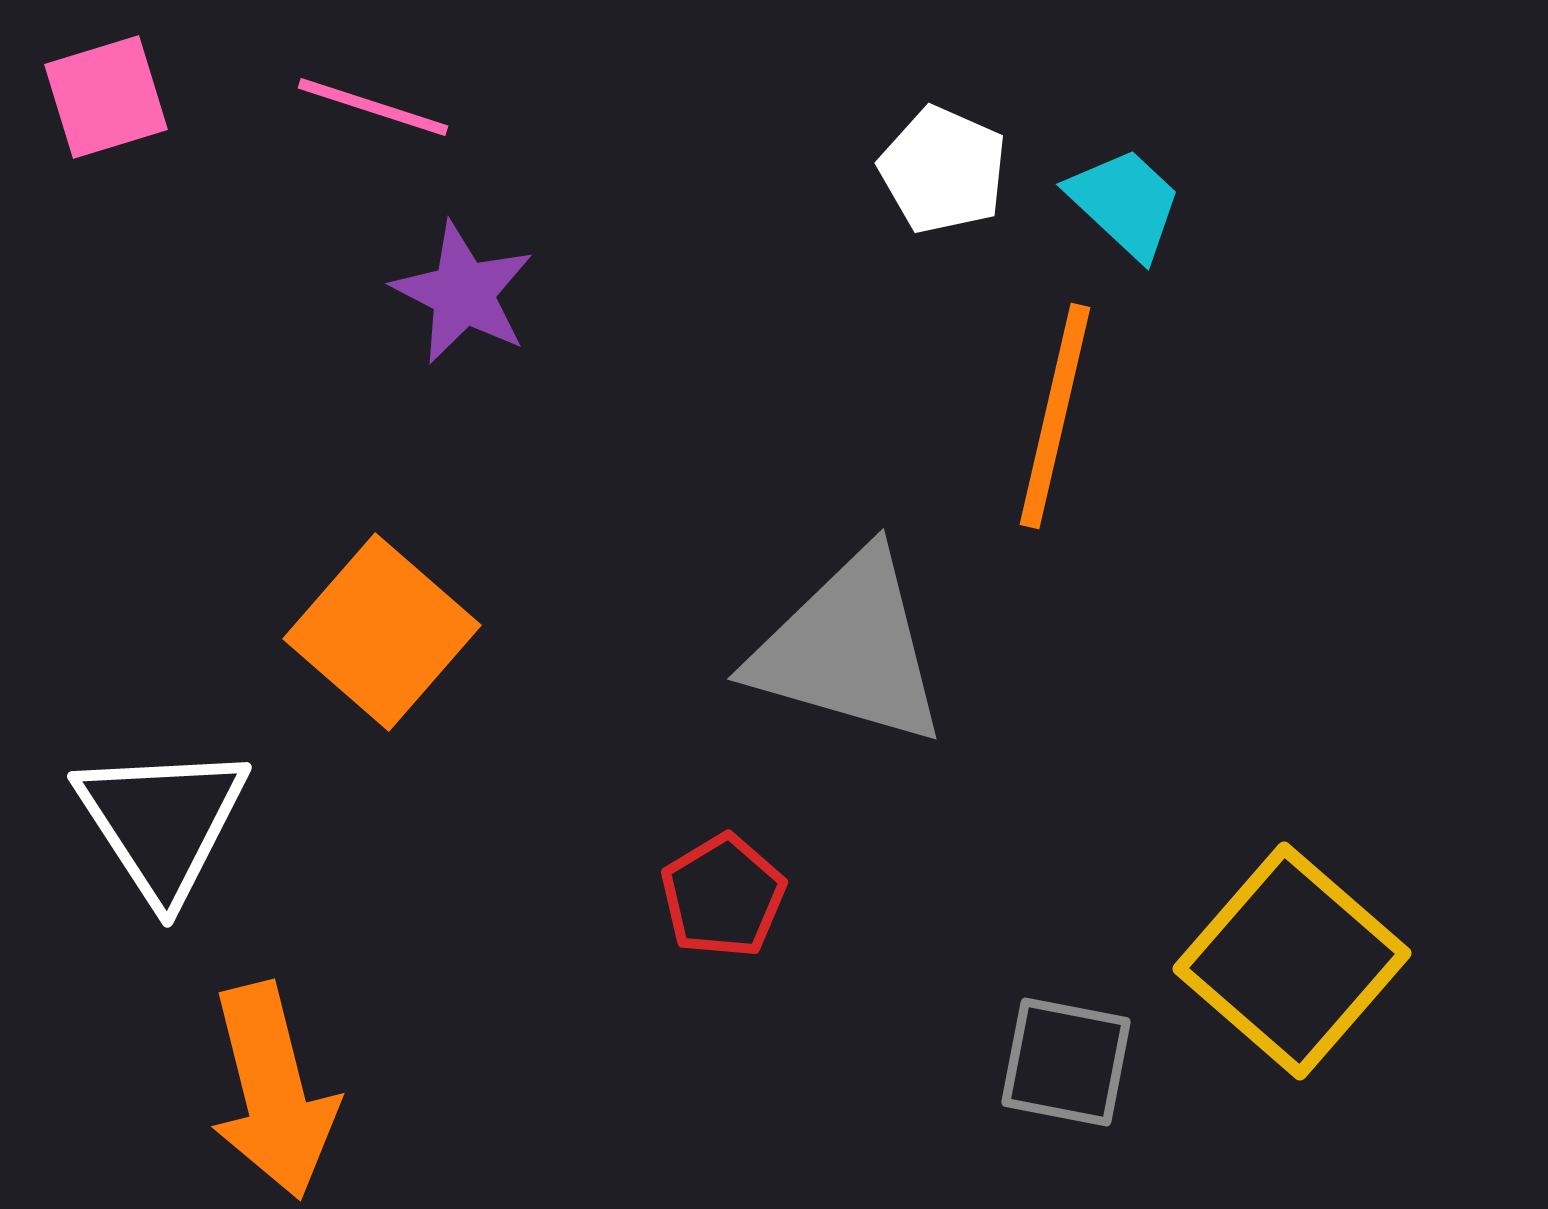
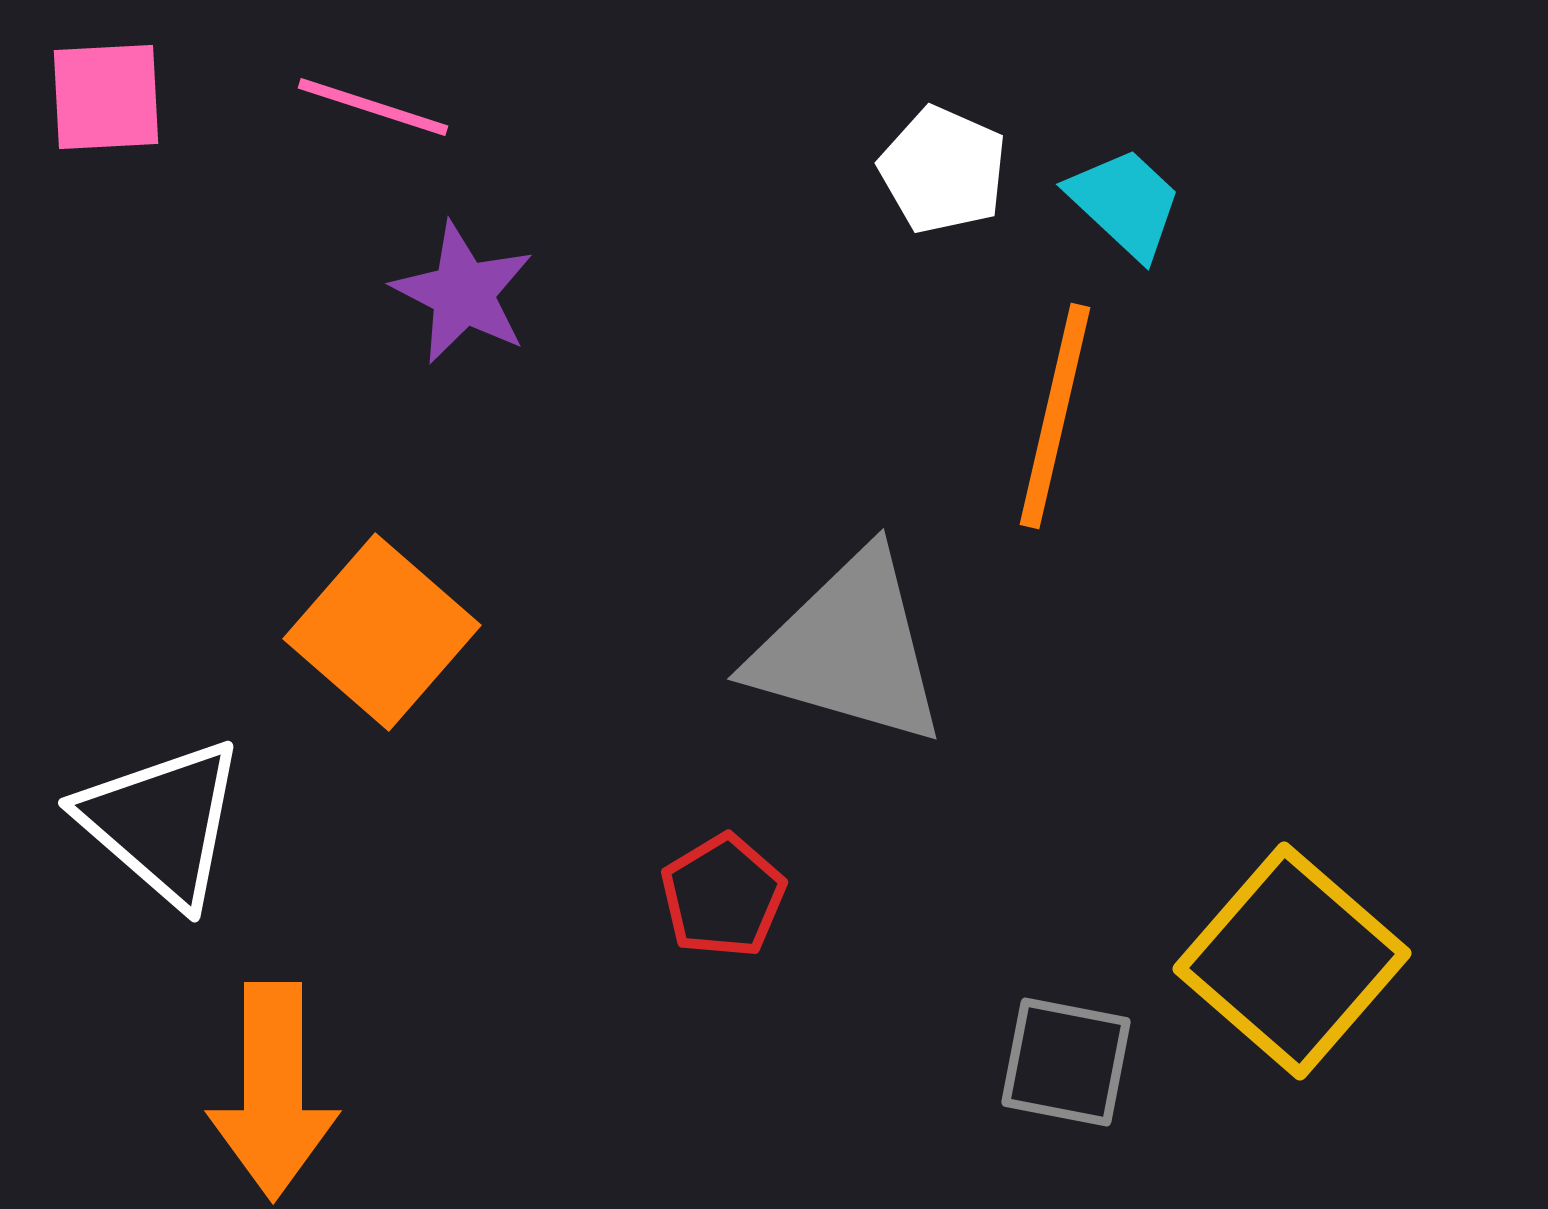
pink square: rotated 14 degrees clockwise
white triangle: rotated 16 degrees counterclockwise
orange arrow: rotated 14 degrees clockwise
